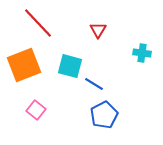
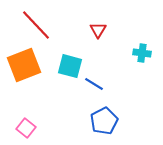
red line: moved 2 px left, 2 px down
pink square: moved 10 px left, 18 px down
blue pentagon: moved 6 px down
